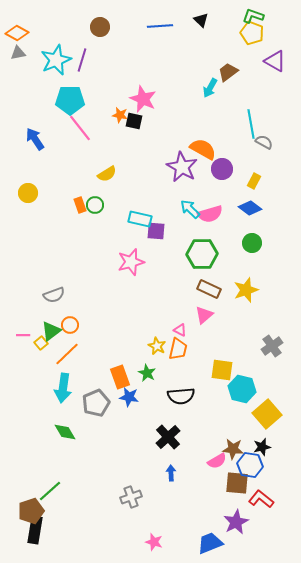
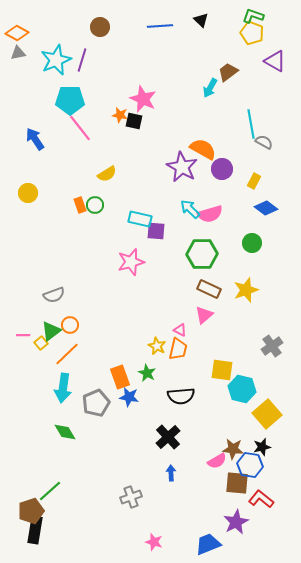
blue diamond at (250, 208): moved 16 px right
blue trapezoid at (210, 543): moved 2 px left, 1 px down
